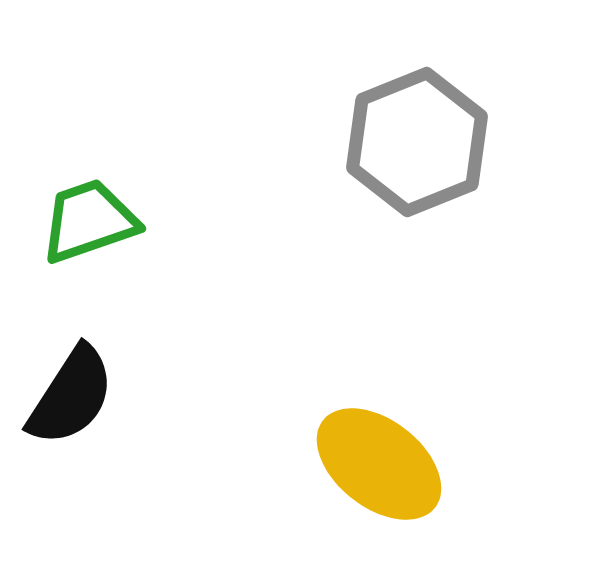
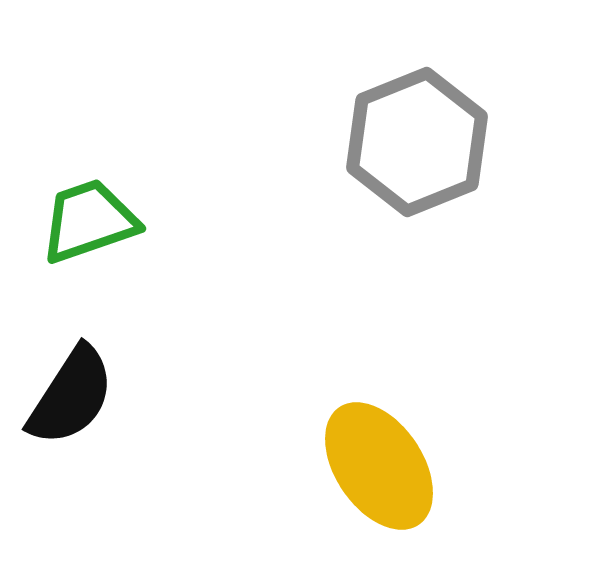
yellow ellipse: moved 2 px down; rotated 18 degrees clockwise
